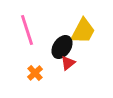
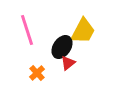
orange cross: moved 2 px right
